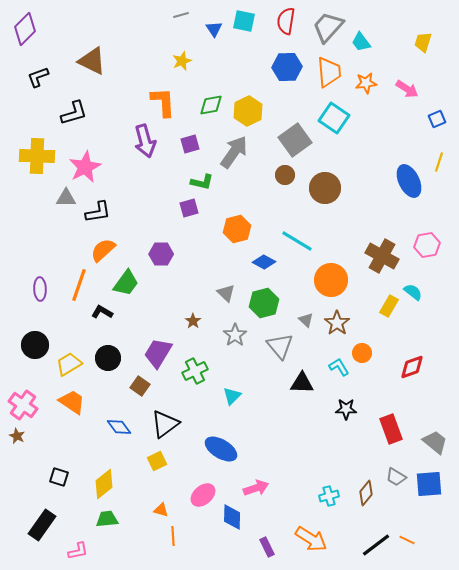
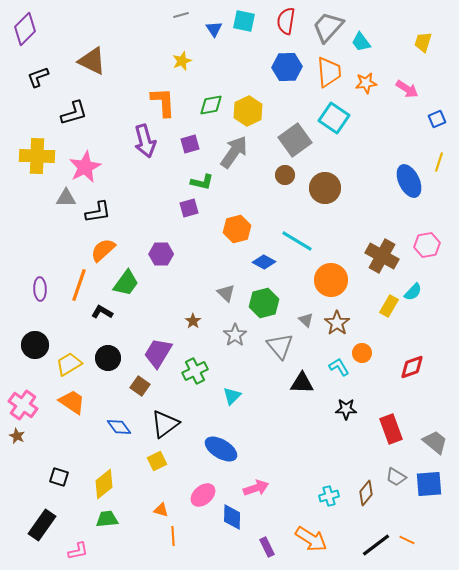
cyan semicircle at (413, 292): rotated 96 degrees clockwise
